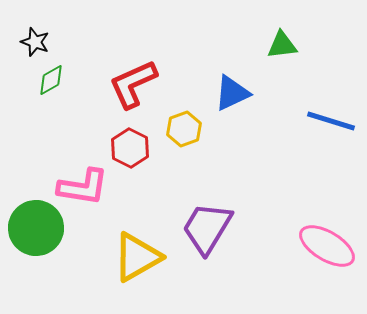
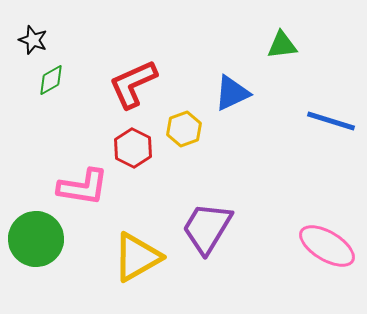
black star: moved 2 px left, 2 px up
red hexagon: moved 3 px right
green circle: moved 11 px down
